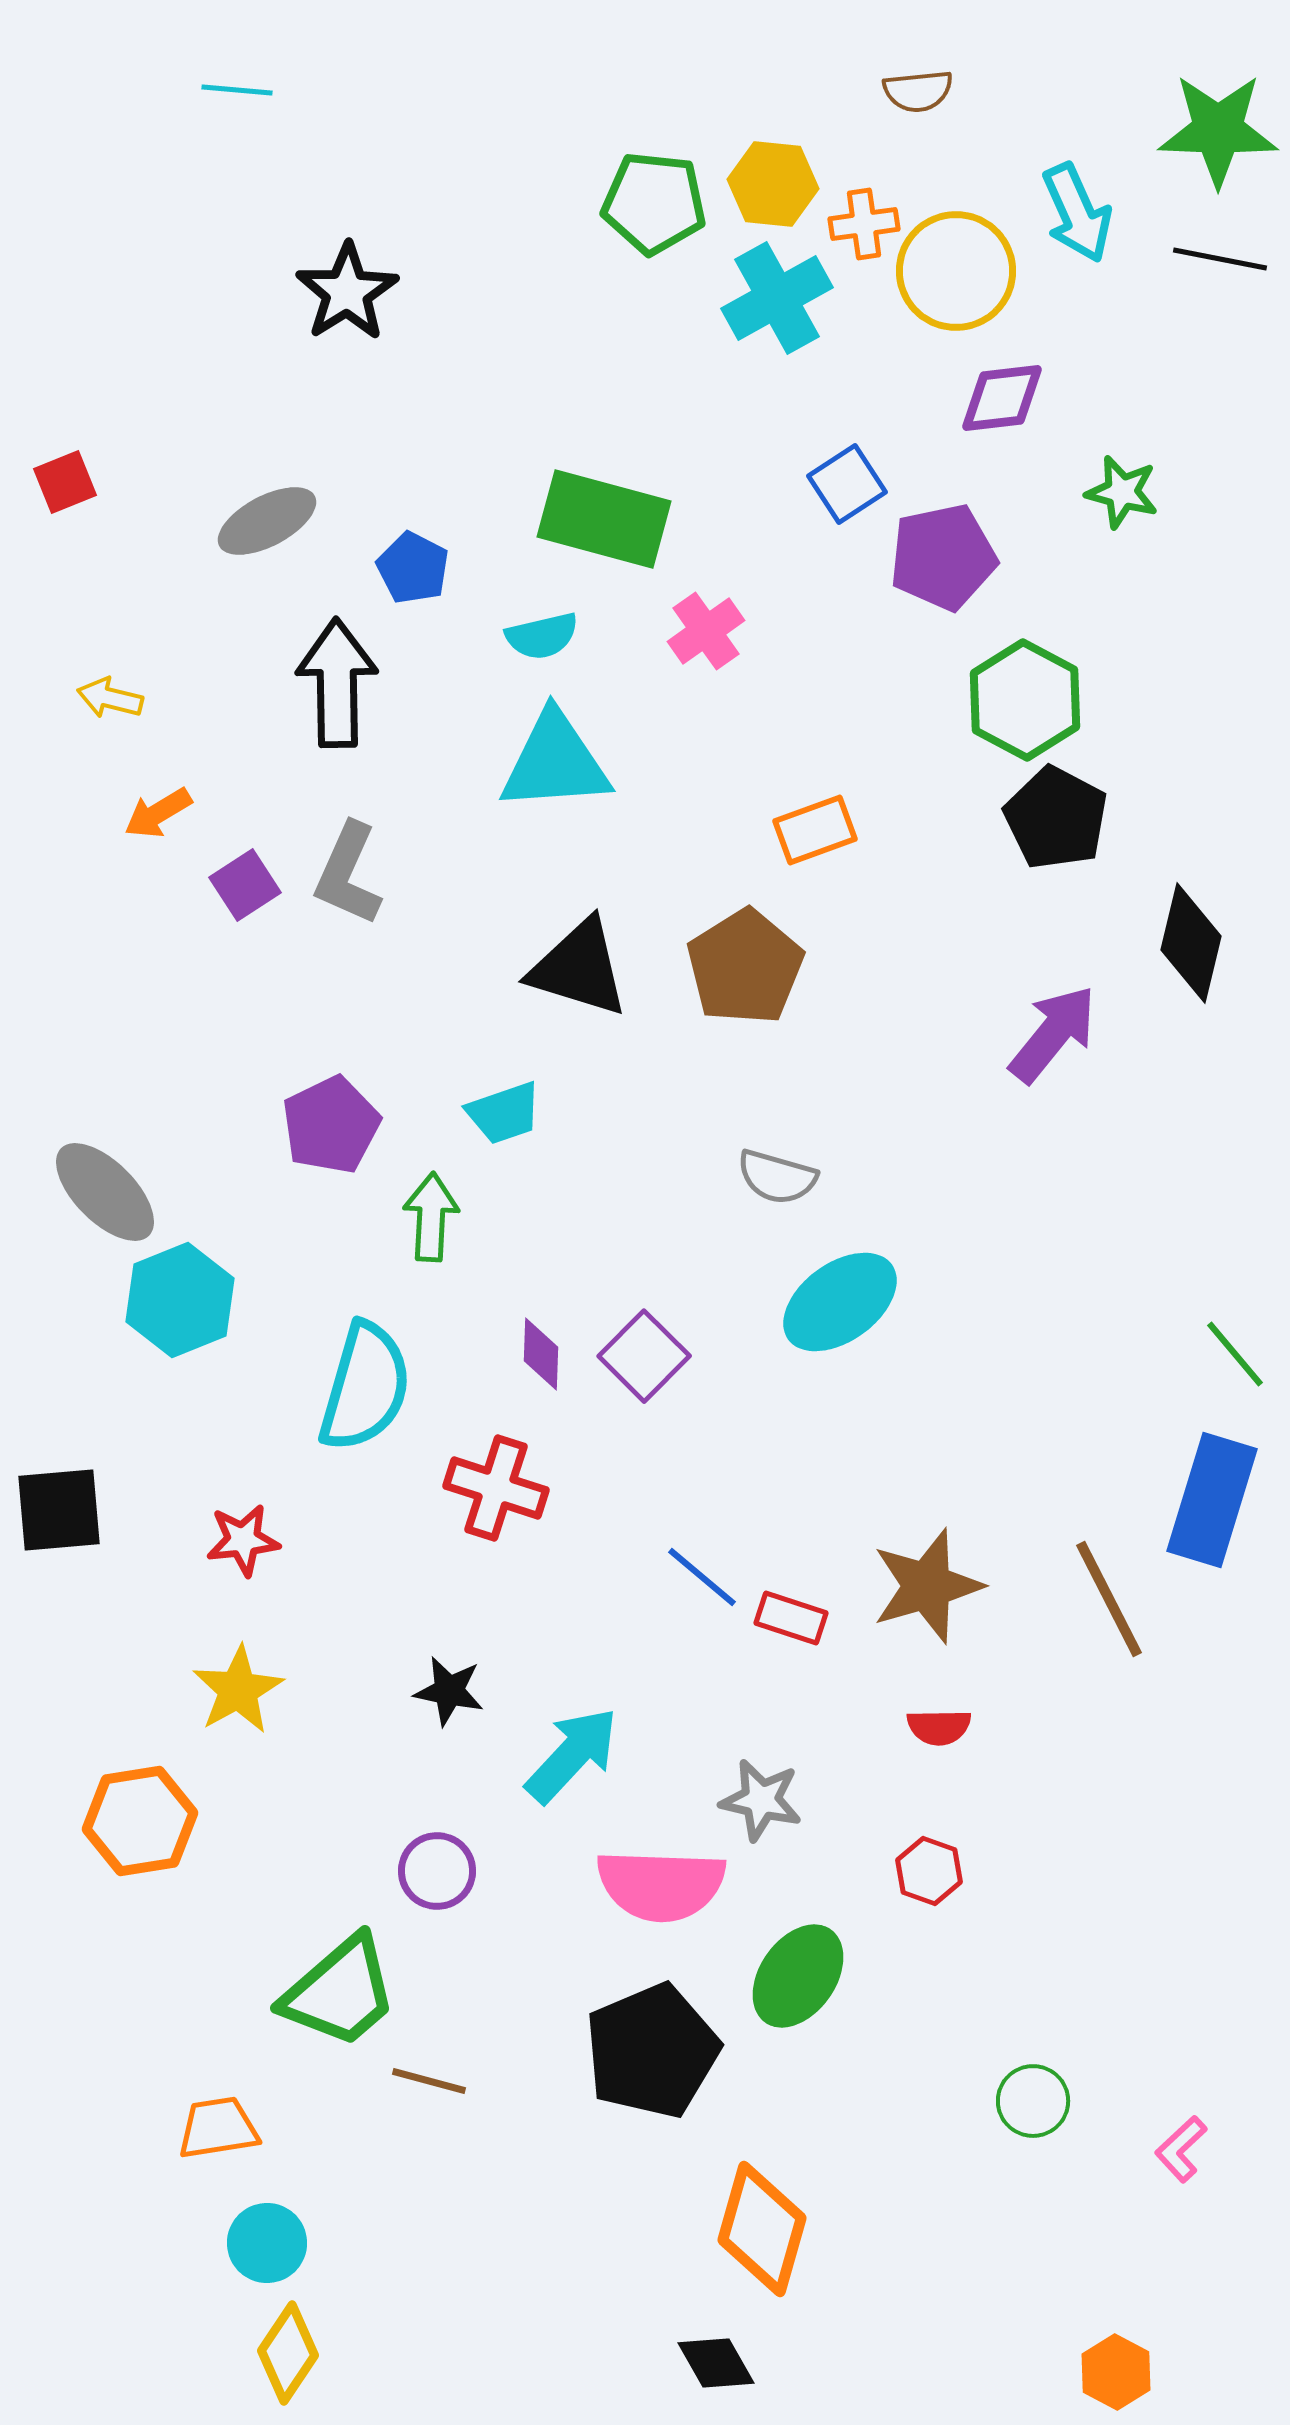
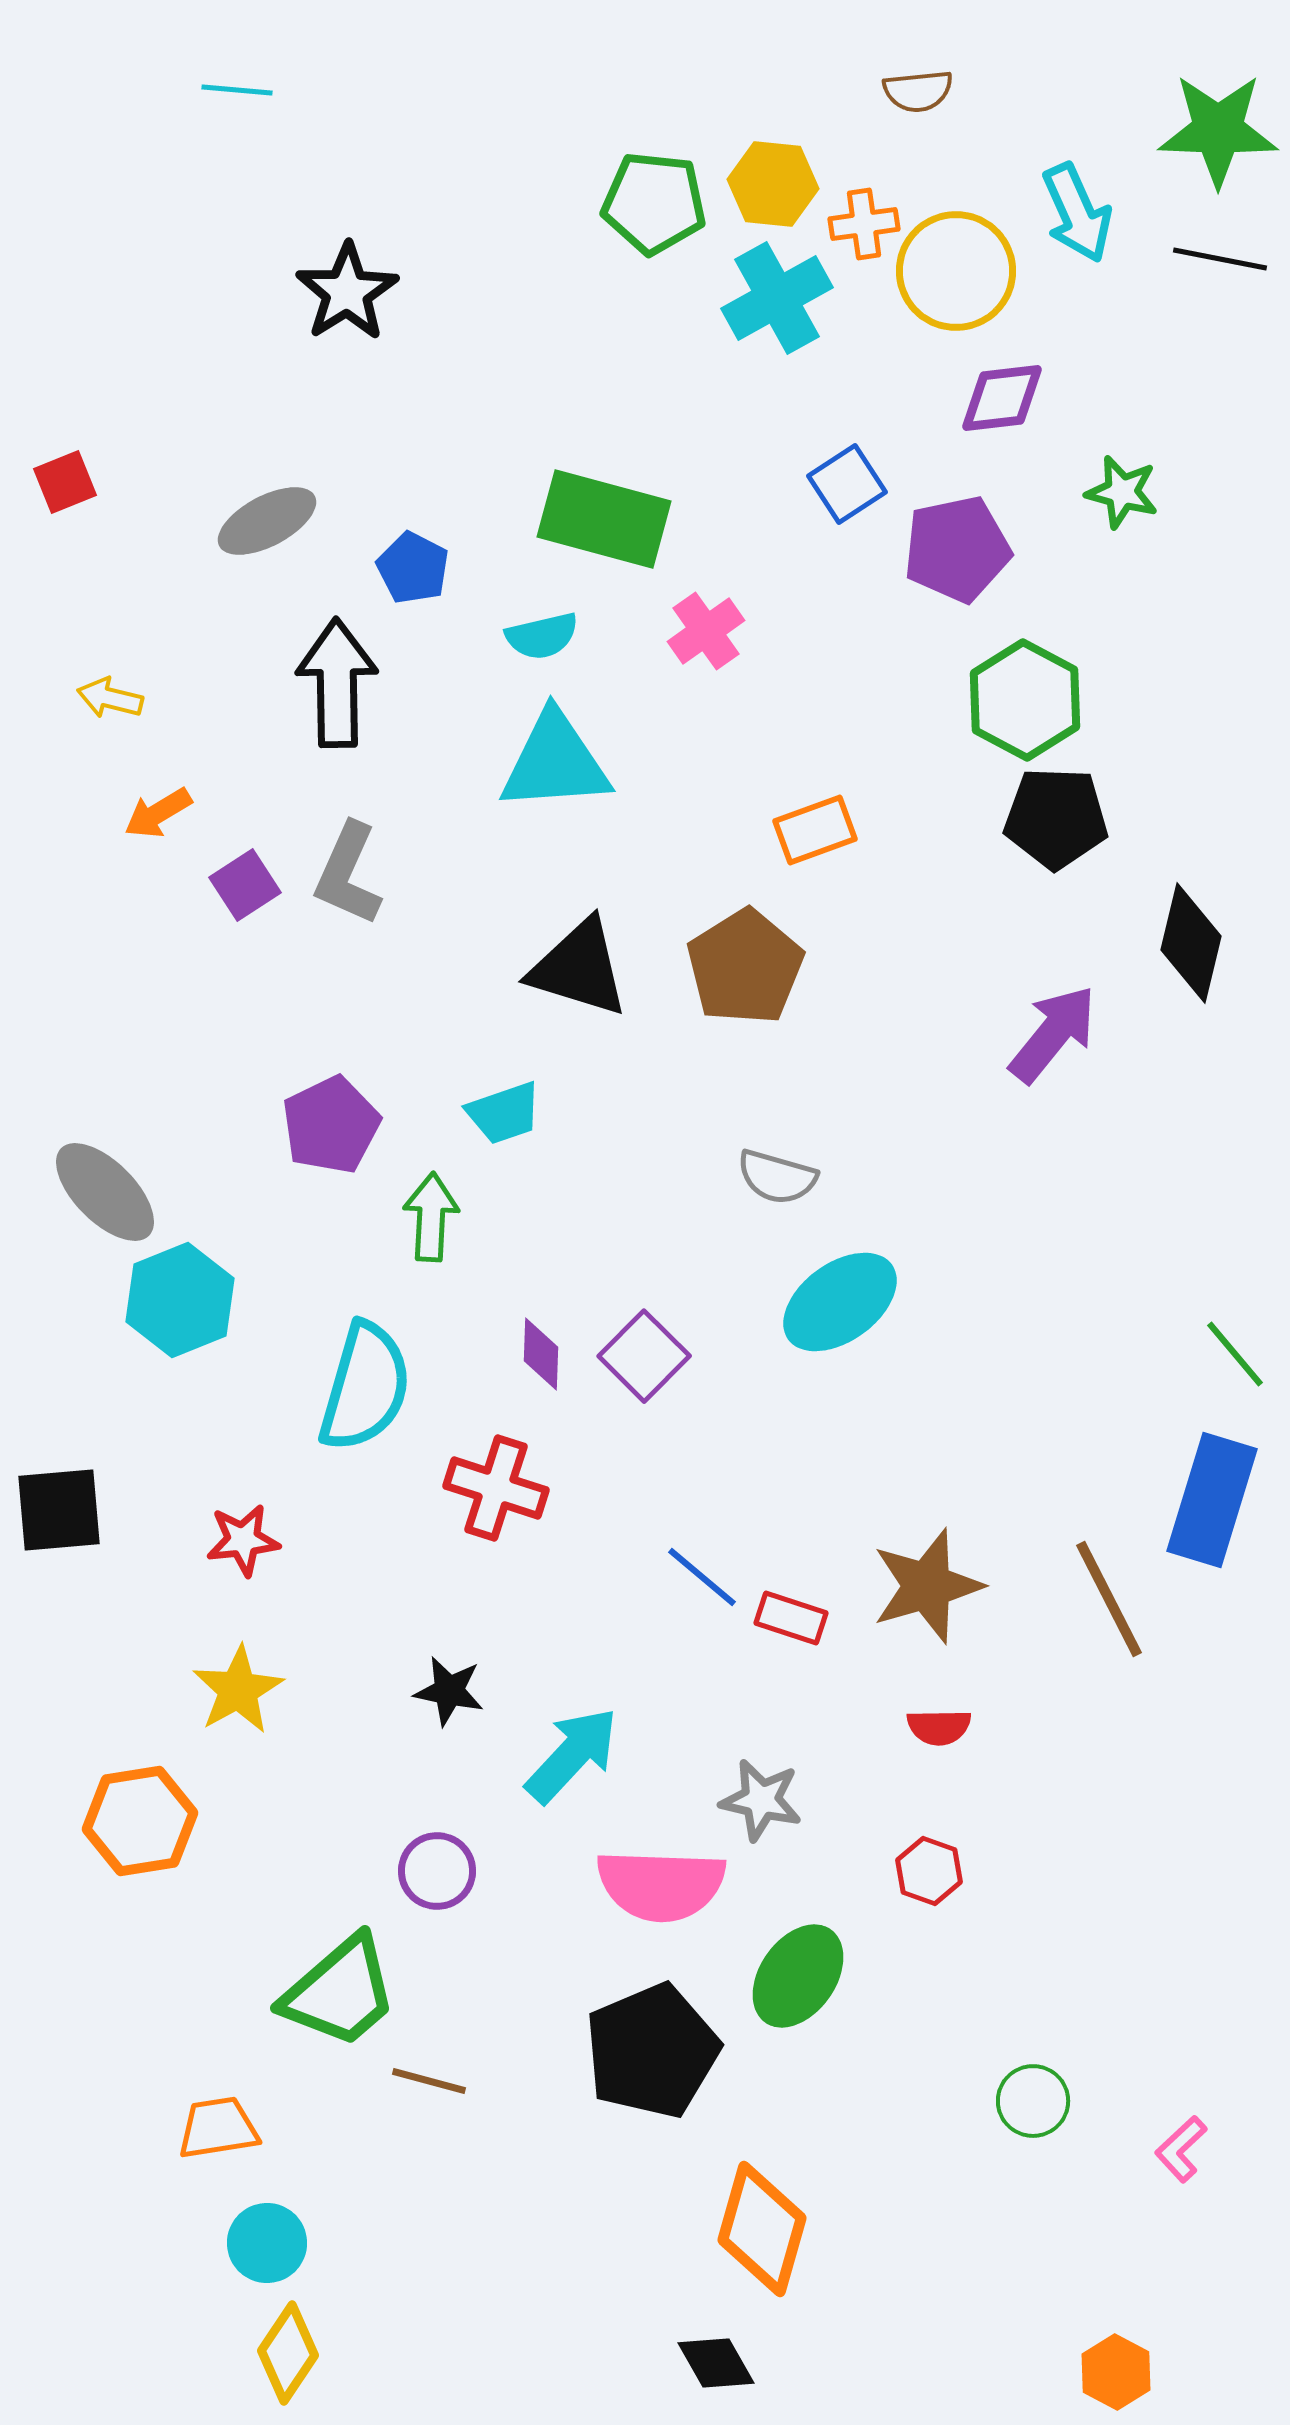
purple pentagon at (943, 557): moved 14 px right, 8 px up
black pentagon at (1056, 818): rotated 26 degrees counterclockwise
